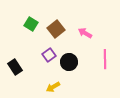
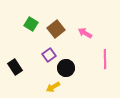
black circle: moved 3 px left, 6 px down
